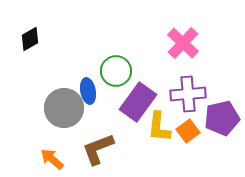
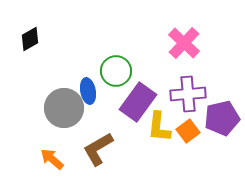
pink cross: moved 1 px right
brown L-shape: rotated 9 degrees counterclockwise
